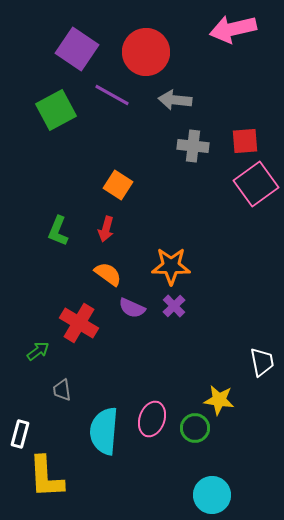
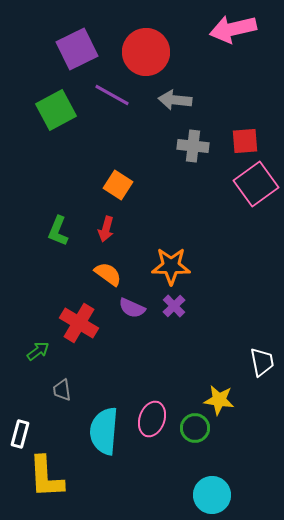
purple square: rotated 30 degrees clockwise
